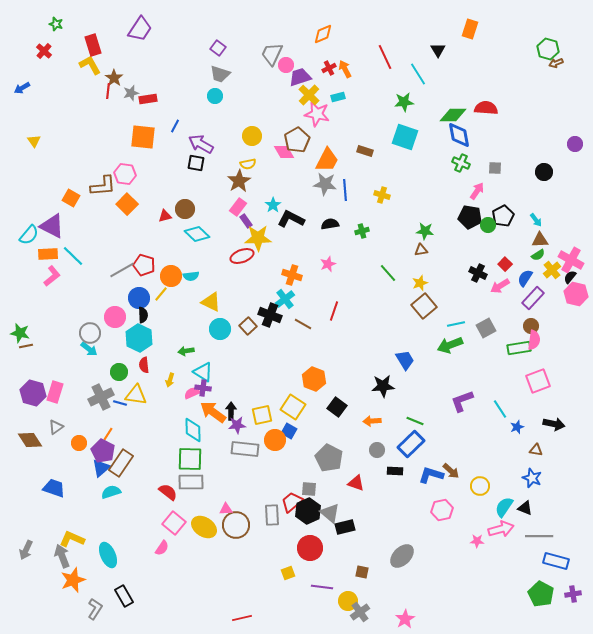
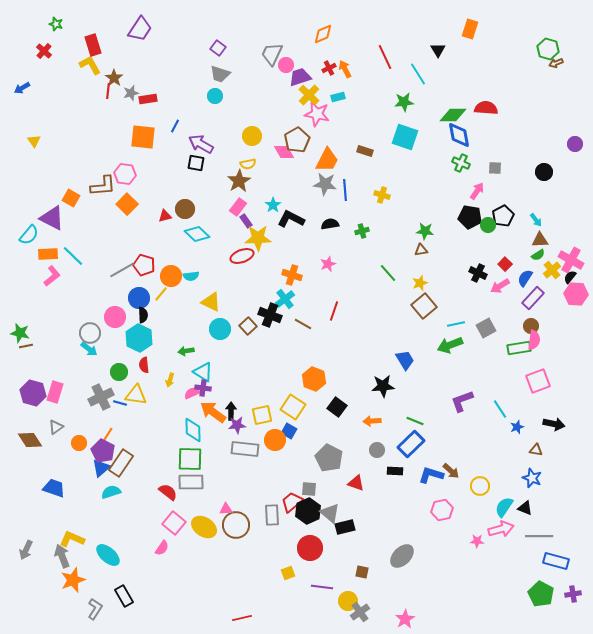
purple triangle at (52, 226): moved 8 px up
pink hexagon at (576, 294): rotated 10 degrees counterclockwise
cyan ellipse at (108, 555): rotated 25 degrees counterclockwise
